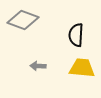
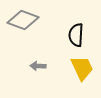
yellow trapezoid: rotated 60 degrees clockwise
